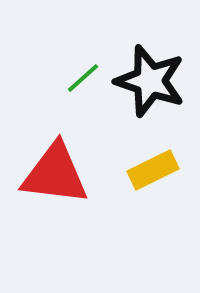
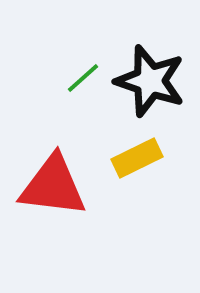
yellow rectangle: moved 16 px left, 12 px up
red triangle: moved 2 px left, 12 px down
